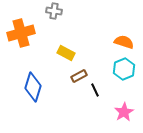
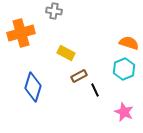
orange semicircle: moved 5 px right, 1 px down
pink star: rotated 18 degrees counterclockwise
